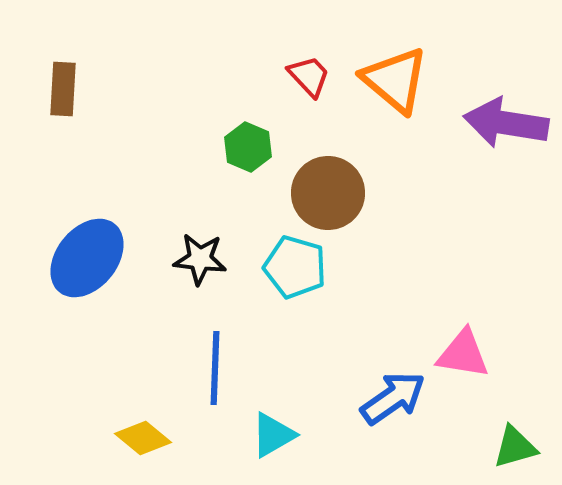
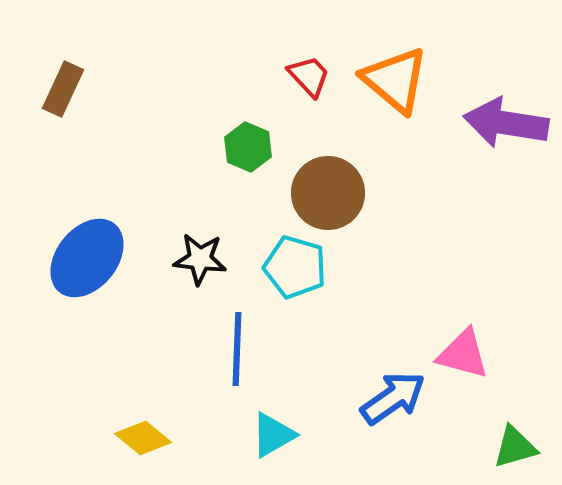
brown rectangle: rotated 22 degrees clockwise
pink triangle: rotated 6 degrees clockwise
blue line: moved 22 px right, 19 px up
